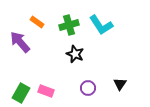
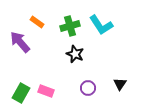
green cross: moved 1 px right, 1 px down
